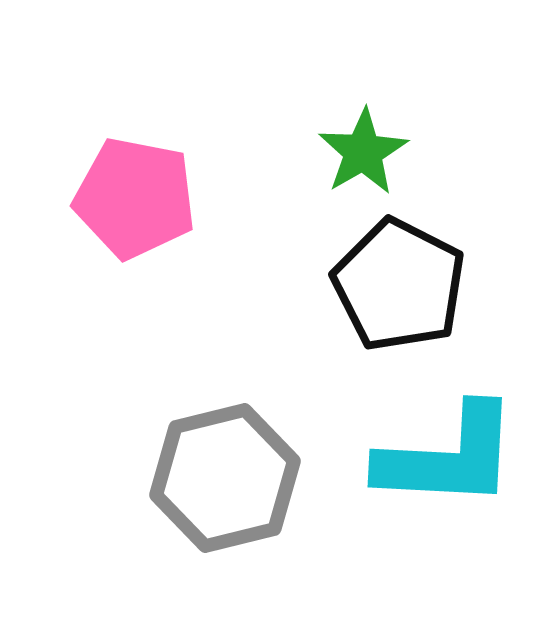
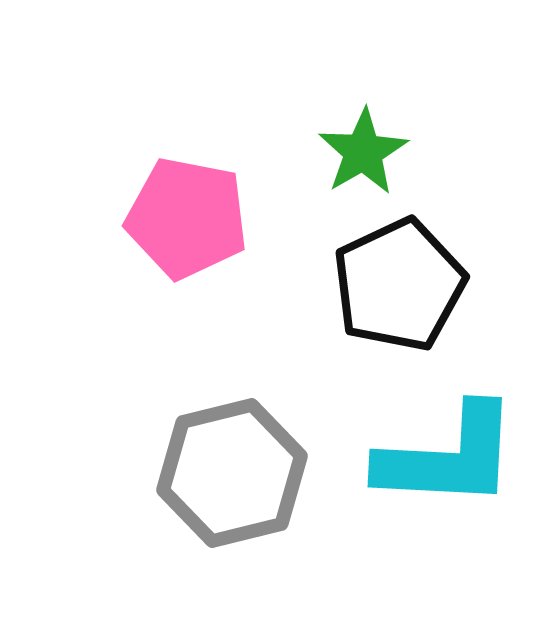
pink pentagon: moved 52 px right, 20 px down
black pentagon: rotated 20 degrees clockwise
gray hexagon: moved 7 px right, 5 px up
